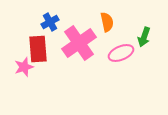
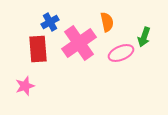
pink star: moved 1 px right, 19 px down
